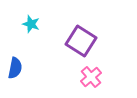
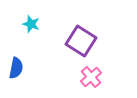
blue semicircle: moved 1 px right
